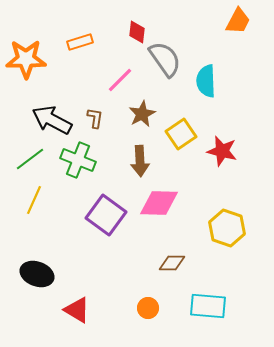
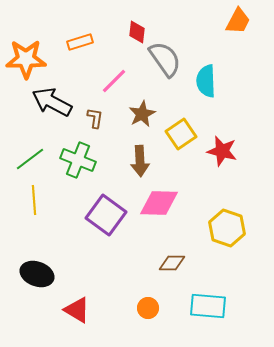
pink line: moved 6 px left, 1 px down
black arrow: moved 18 px up
yellow line: rotated 28 degrees counterclockwise
